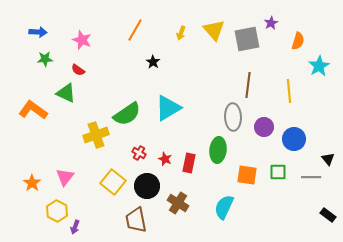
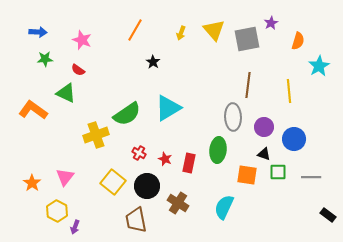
black triangle: moved 64 px left, 5 px up; rotated 32 degrees counterclockwise
